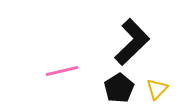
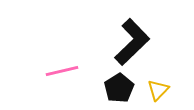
yellow triangle: moved 1 px right, 1 px down
